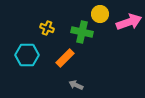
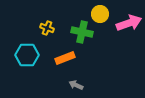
pink arrow: moved 1 px down
orange rectangle: rotated 24 degrees clockwise
